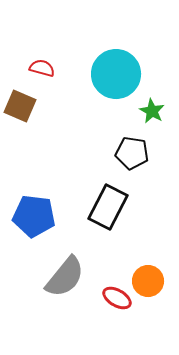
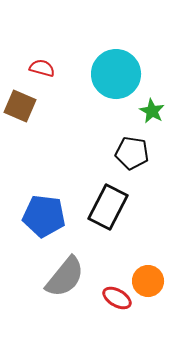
blue pentagon: moved 10 px right
